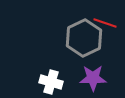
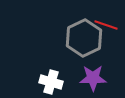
red line: moved 1 px right, 2 px down
